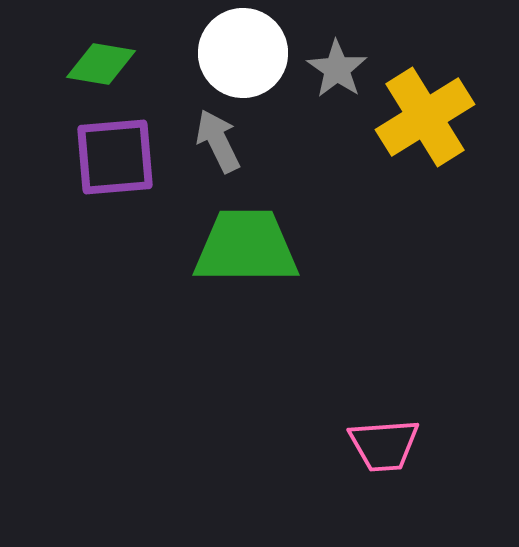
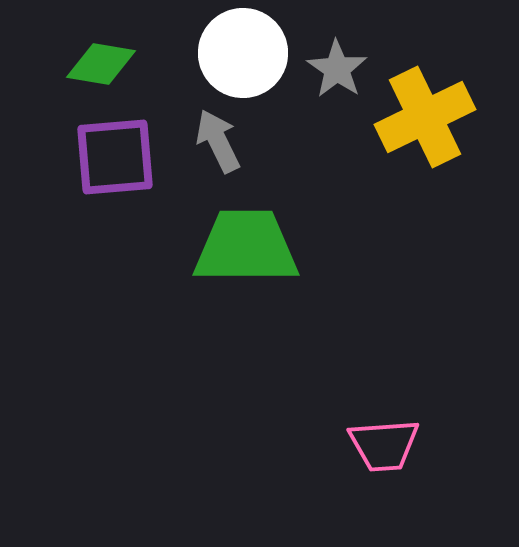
yellow cross: rotated 6 degrees clockwise
